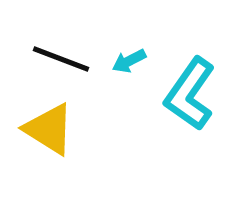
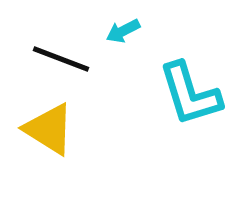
cyan arrow: moved 6 px left, 30 px up
cyan L-shape: rotated 52 degrees counterclockwise
